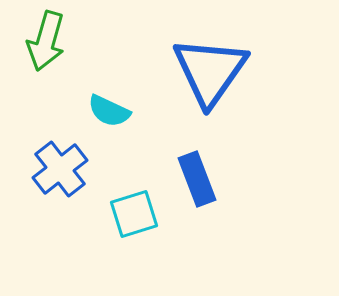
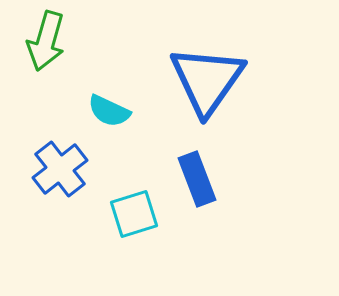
blue triangle: moved 3 px left, 9 px down
